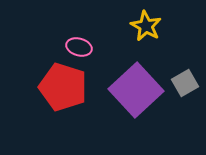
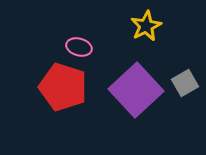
yellow star: rotated 16 degrees clockwise
